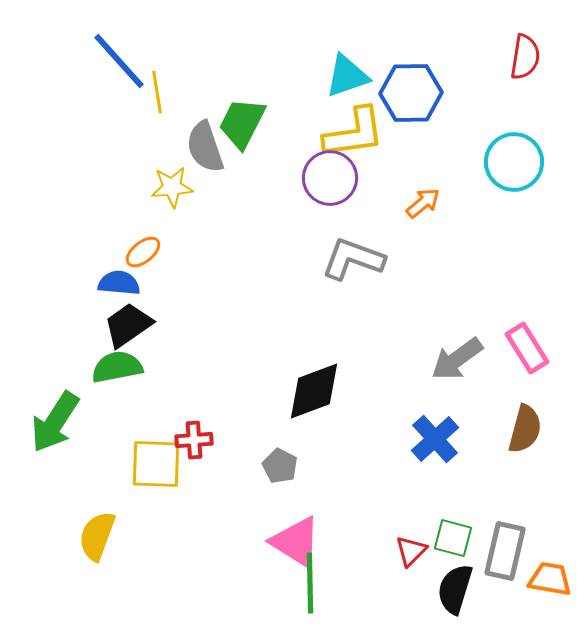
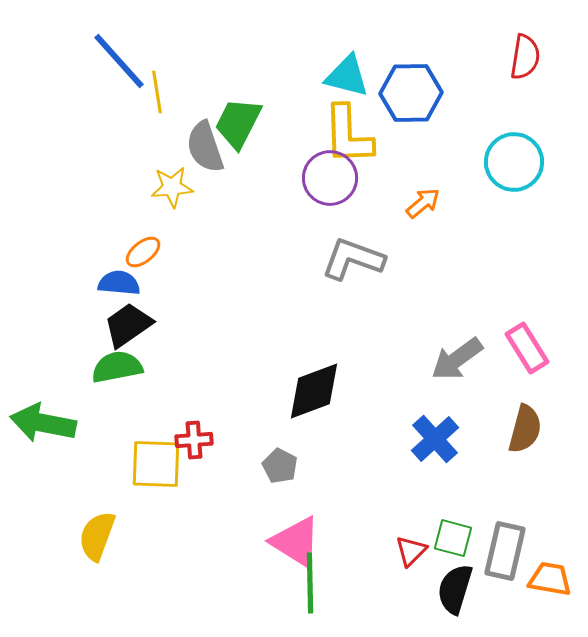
cyan triangle: rotated 33 degrees clockwise
green trapezoid: moved 4 px left
yellow L-shape: moved 6 px left, 2 px down; rotated 96 degrees clockwise
green arrow: moved 12 px left, 1 px down; rotated 68 degrees clockwise
